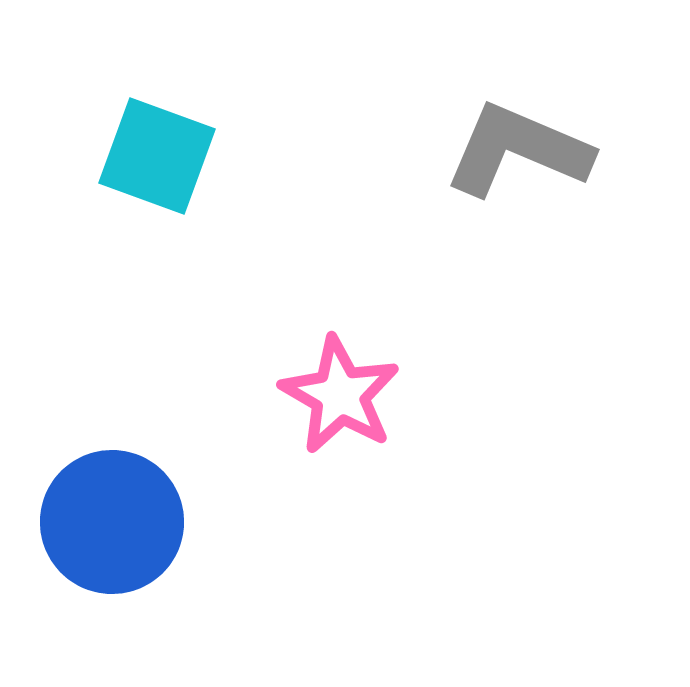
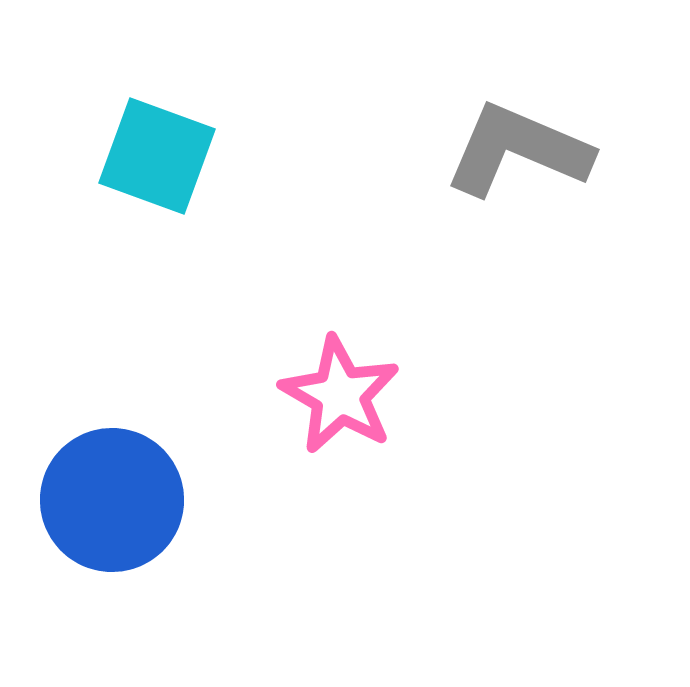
blue circle: moved 22 px up
